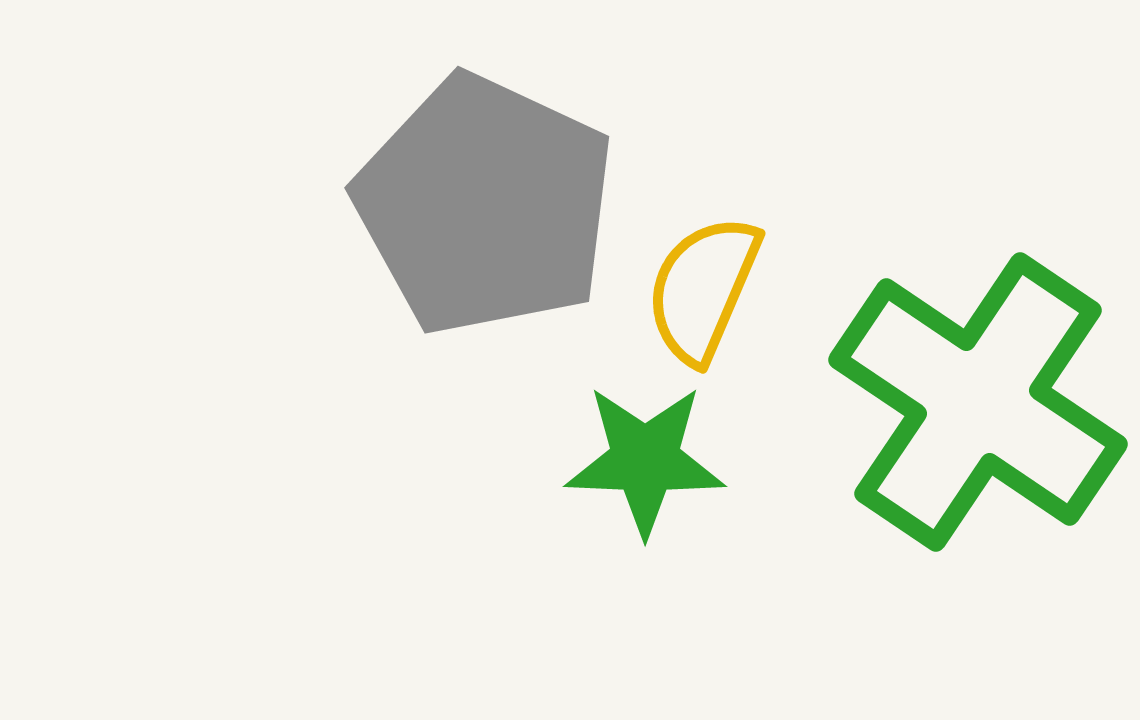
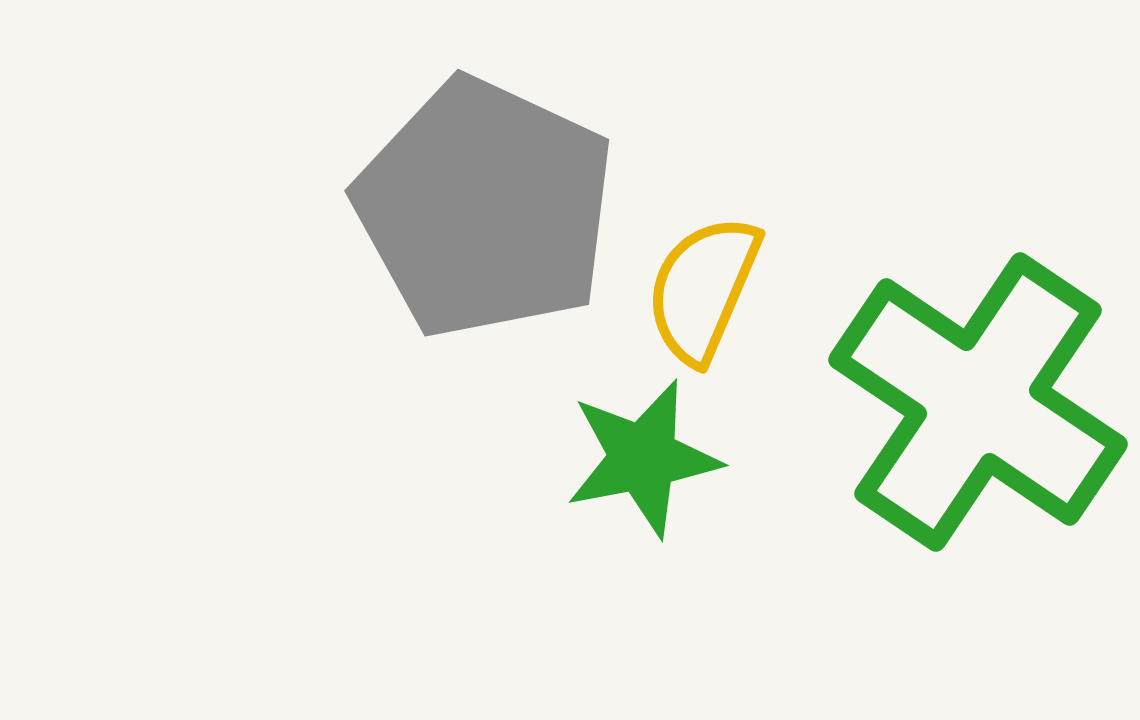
gray pentagon: moved 3 px down
green star: moved 2 px left, 2 px up; rotated 13 degrees counterclockwise
